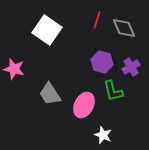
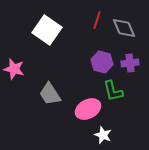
purple cross: moved 1 px left, 4 px up; rotated 24 degrees clockwise
pink ellipse: moved 4 px right, 4 px down; rotated 35 degrees clockwise
